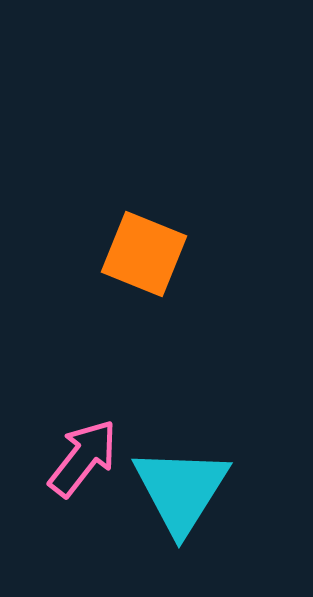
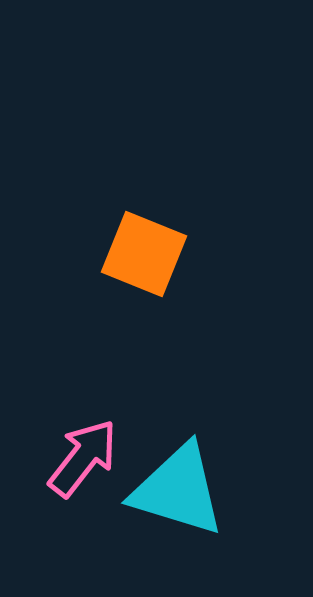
cyan triangle: moved 3 px left; rotated 45 degrees counterclockwise
